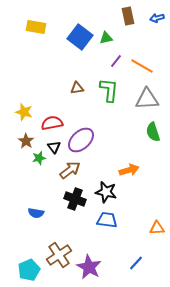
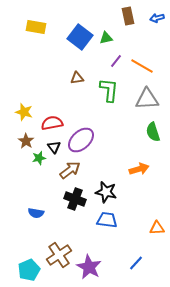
brown triangle: moved 10 px up
orange arrow: moved 10 px right, 1 px up
